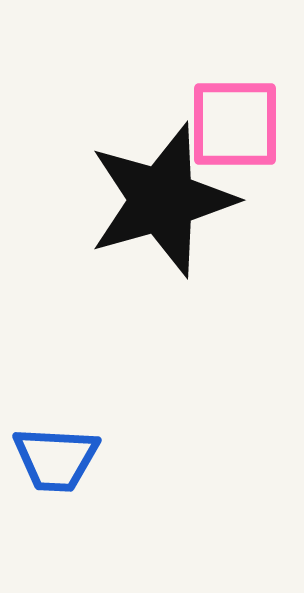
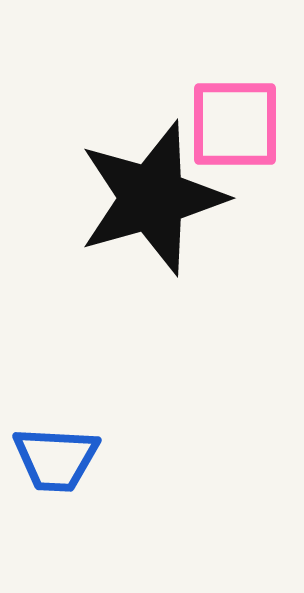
black star: moved 10 px left, 2 px up
